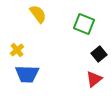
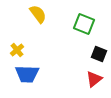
black square: rotated 28 degrees counterclockwise
